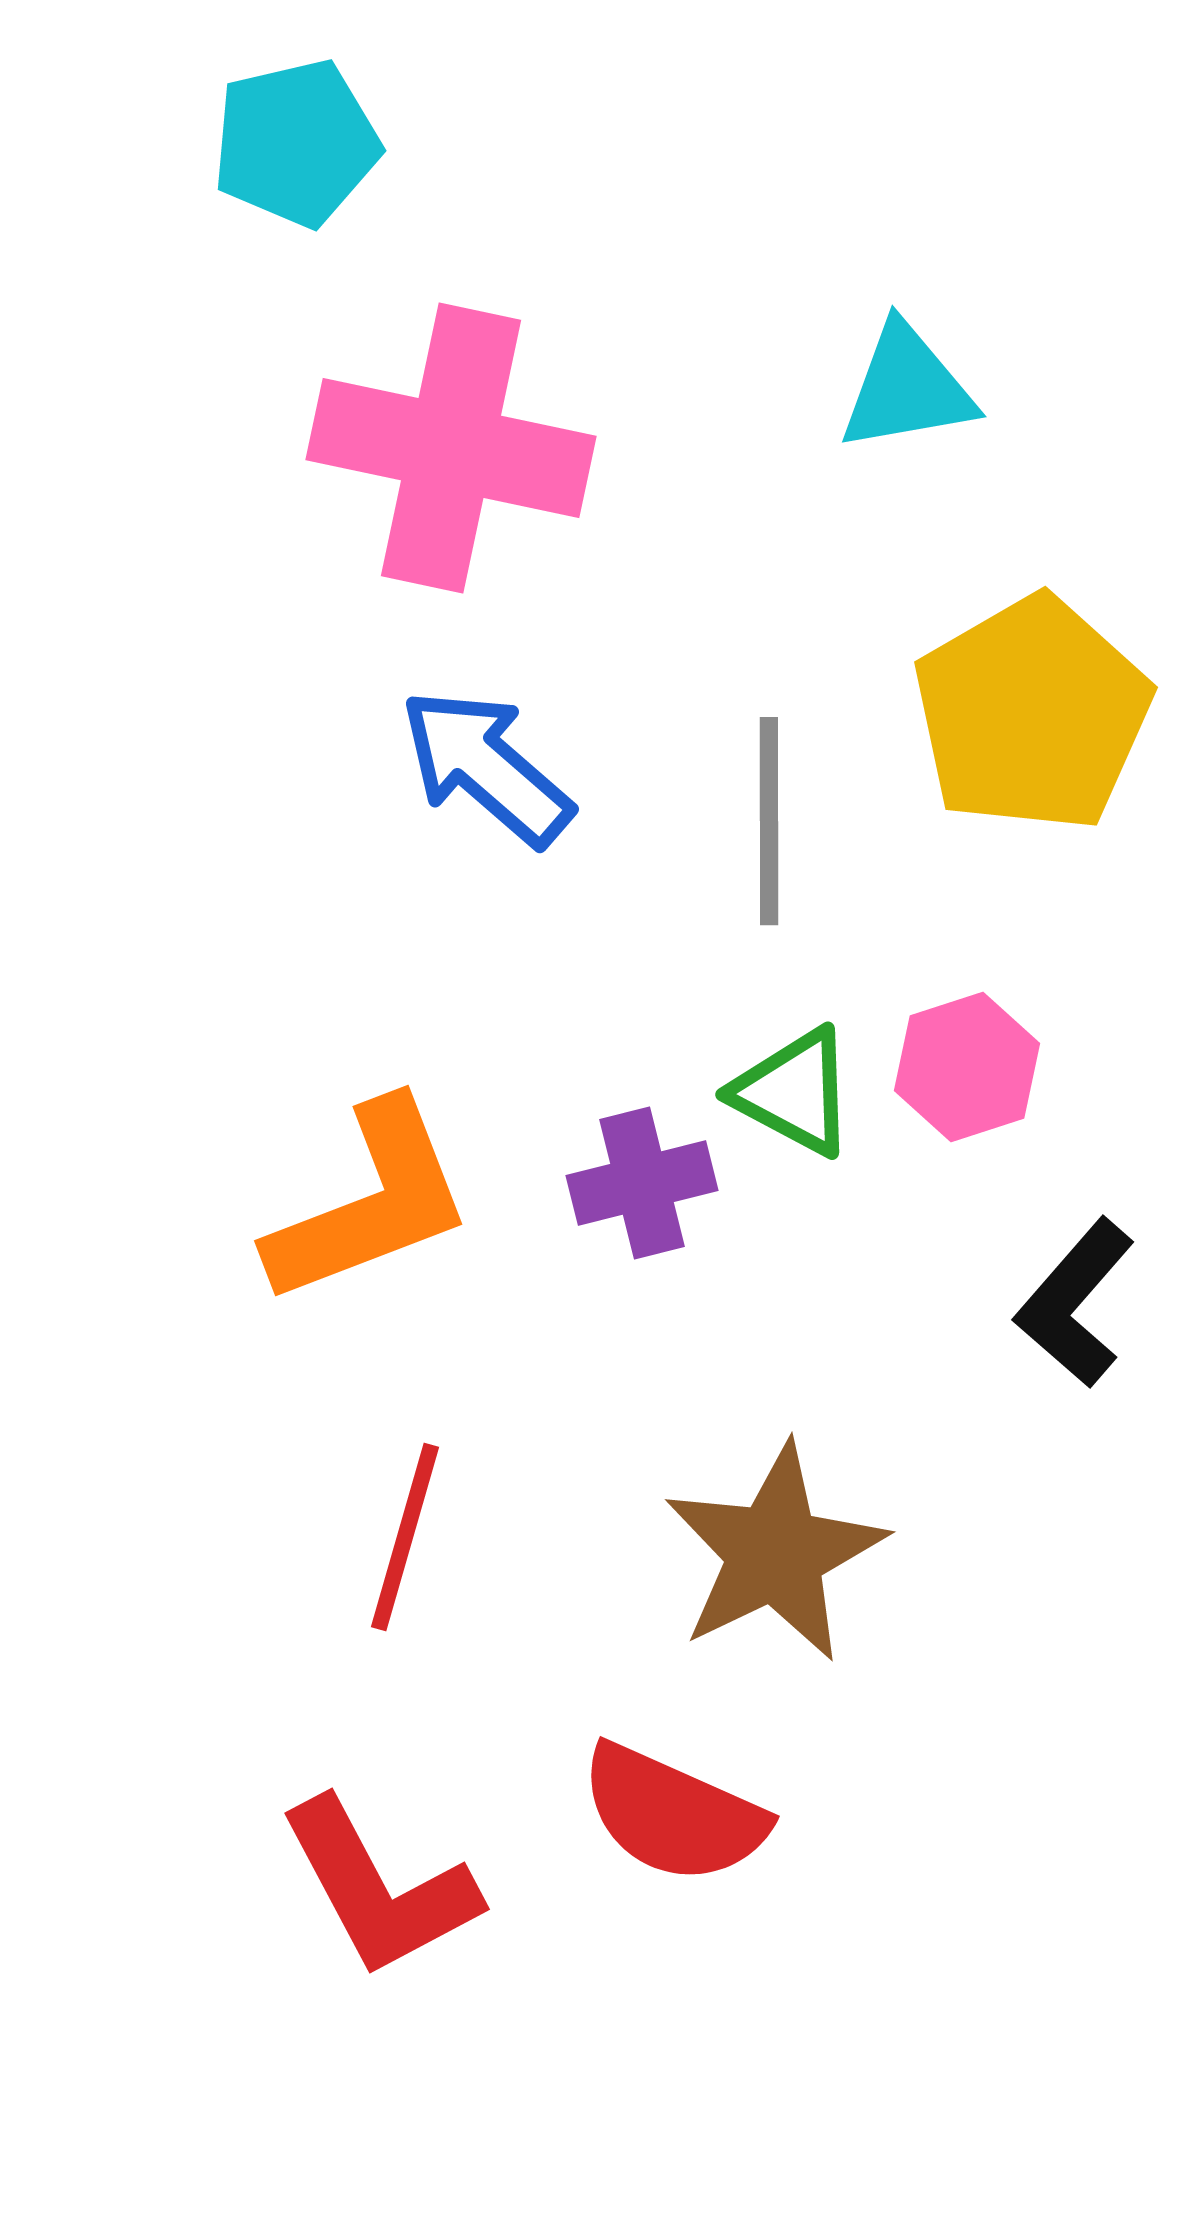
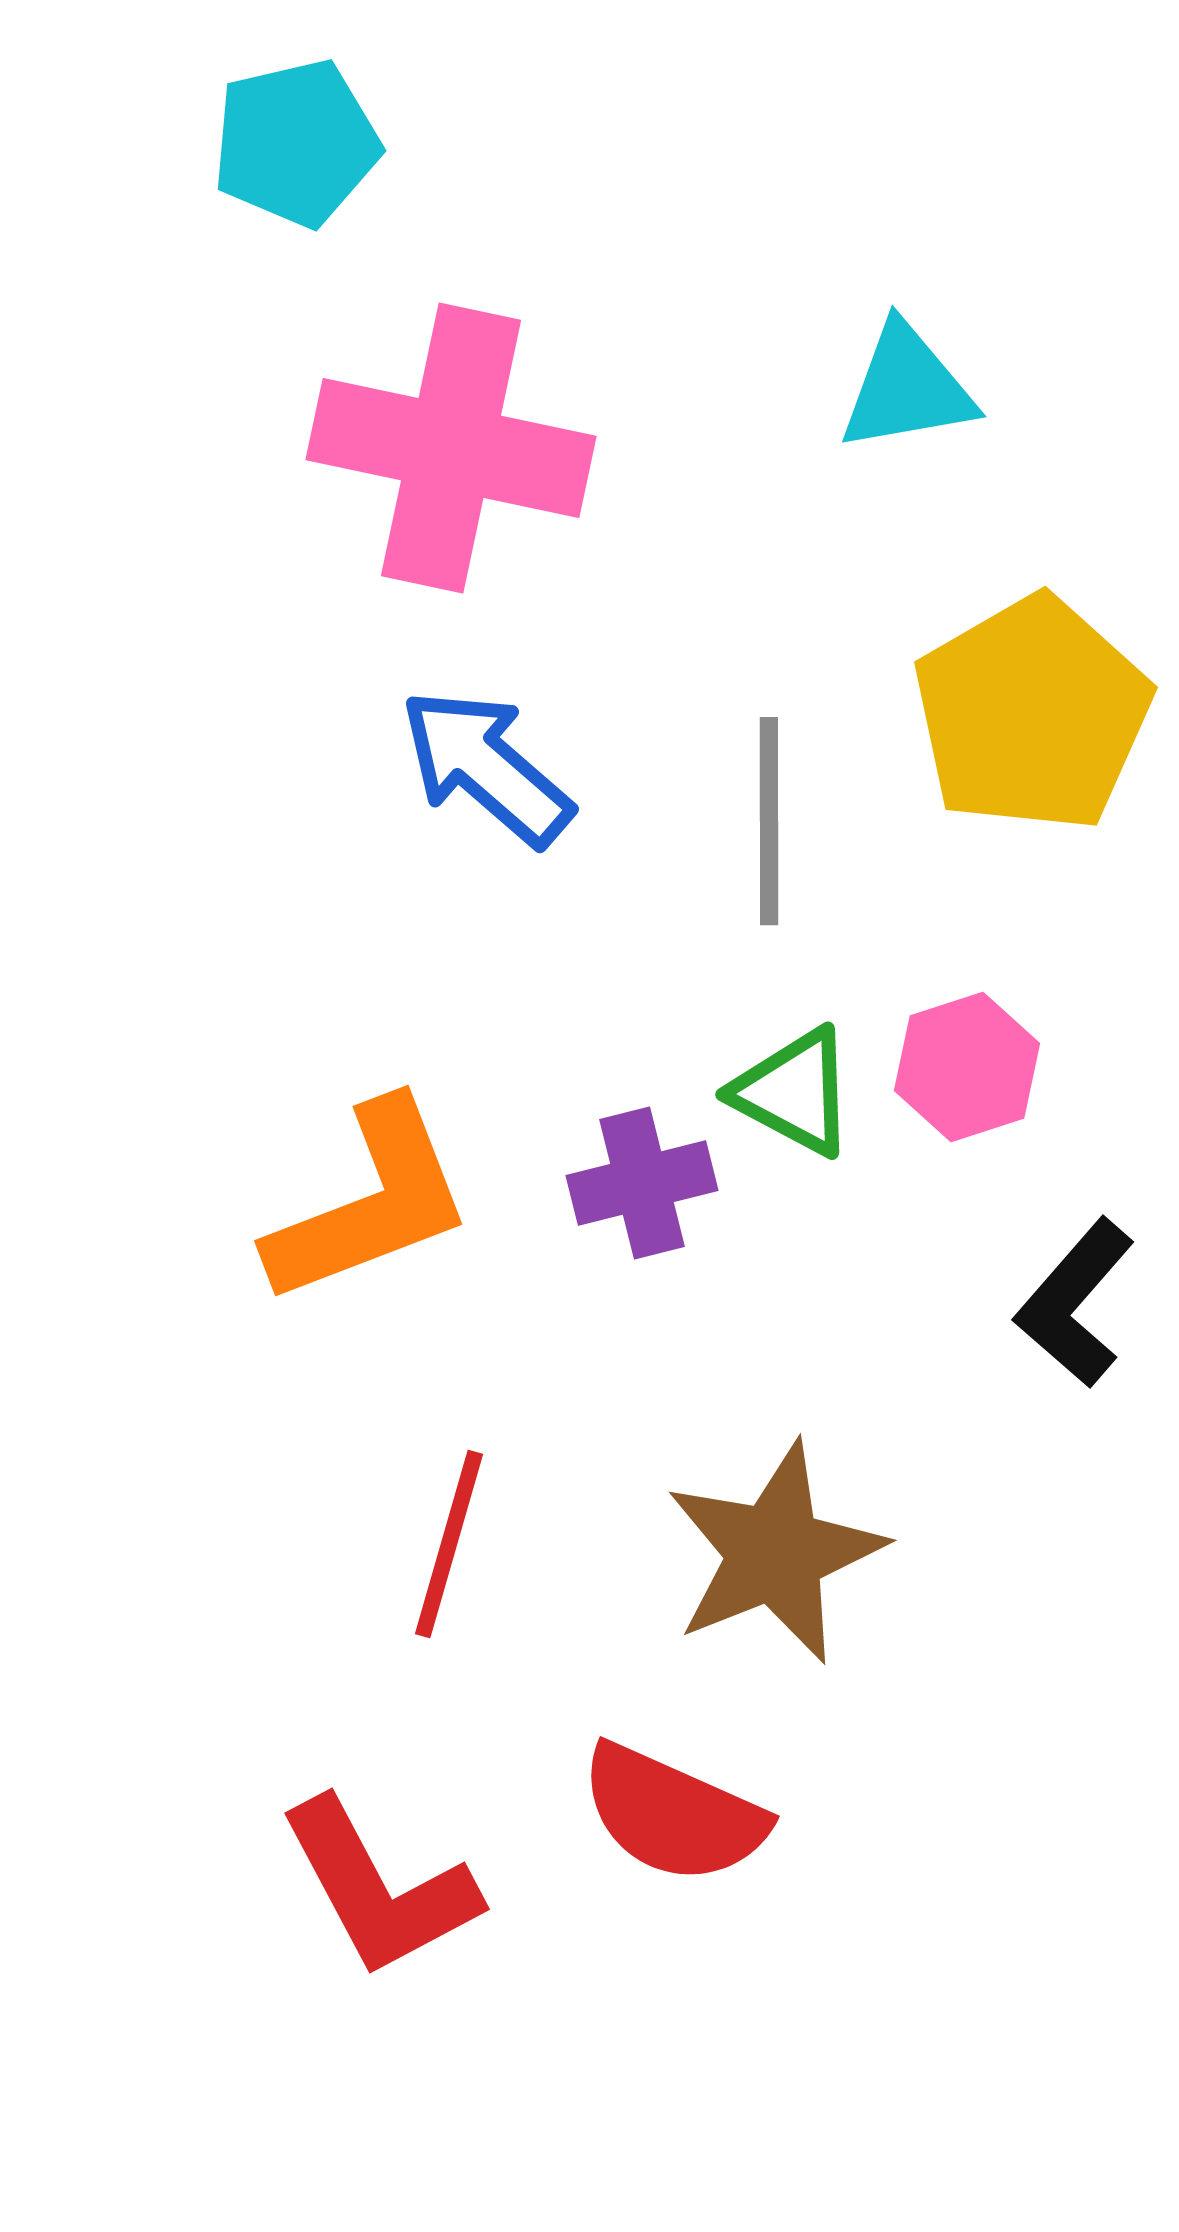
red line: moved 44 px right, 7 px down
brown star: rotated 4 degrees clockwise
